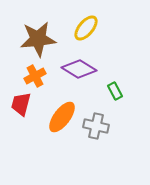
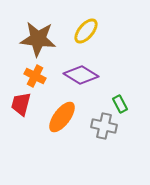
yellow ellipse: moved 3 px down
brown star: rotated 12 degrees clockwise
purple diamond: moved 2 px right, 6 px down
orange cross: rotated 35 degrees counterclockwise
green rectangle: moved 5 px right, 13 px down
gray cross: moved 8 px right
